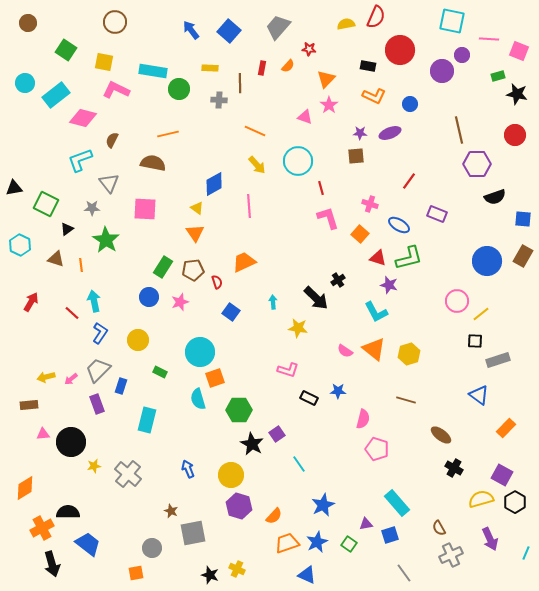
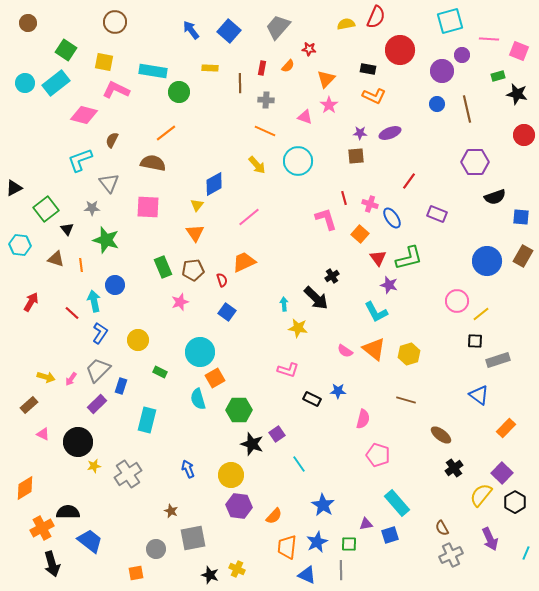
cyan square at (452, 21): moved 2 px left; rotated 28 degrees counterclockwise
black rectangle at (368, 66): moved 3 px down
green circle at (179, 89): moved 3 px down
cyan rectangle at (56, 95): moved 12 px up
gray cross at (219, 100): moved 47 px right
blue circle at (410, 104): moved 27 px right
pink diamond at (83, 118): moved 1 px right, 3 px up
brown line at (459, 130): moved 8 px right, 21 px up
orange line at (255, 131): moved 10 px right
orange line at (168, 134): moved 2 px left, 1 px up; rotated 25 degrees counterclockwise
red circle at (515, 135): moved 9 px right
purple hexagon at (477, 164): moved 2 px left, 2 px up
black triangle at (14, 188): rotated 18 degrees counterclockwise
red line at (321, 188): moved 23 px right, 10 px down
green square at (46, 204): moved 5 px down; rotated 25 degrees clockwise
pink line at (249, 206): moved 11 px down; rotated 55 degrees clockwise
yellow triangle at (197, 208): moved 3 px up; rotated 32 degrees clockwise
pink square at (145, 209): moved 3 px right, 2 px up
pink L-shape at (328, 218): moved 2 px left, 1 px down
blue square at (523, 219): moved 2 px left, 2 px up
blue ellipse at (399, 225): moved 7 px left, 7 px up; rotated 25 degrees clockwise
black triangle at (67, 229): rotated 32 degrees counterclockwise
green star at (106, 240): rotated 16 degrees counterclockwise
cyan hexagon at (20, 245): rotated 20 degrees counterclockwise
red triangle at (378, 258): rotated 36 degrees clockwise
green rectangle at (163, 267): rotated 55 degrees counterclockwise
black cross at (338, 280): moved 6 px left, 4 px up
red semicircle at (217, 282): moved 5 px right, 2 px up
blue circle at (149, 297): moved 34 px left, 12 px up
cyan arrow at (273, 302): moved 11 px right, 2 px down
blue square at (231, 312): moved 4 px left
yellow arrow at (46, 377): rotated 150 degrees counterclockwise
orange square at (215, 378): rotated 12 degrees counterclockwise
pink arrow at (71, 379): rotated 16 degrees counterclockwise
black rectangle at (309, 398): moved 3 px right, 1 px down
purple rectangle at (97, 404): rotated 66 degrees clockwise
brown rectangle at (29, 405): rotated 36 degrees counterclockwise
pink triangle at (43, 434): rotated 32 degrees clockwise
black circle at (71, 442): moved 7 px right
black star at (252, 444): rotated 10 degrees counterclockwise
pink pentagon at (377, 449): moved 1 px right, 6 px down
black cross at (454, 468): rotated 24 degrees clockwise
gray cross at (128, 474): rotated 16 degrees clockwise
purple square at (502, 475): moved 2 px up; rotated 15 degrees clockwise
yellow semicircle at (481, 499): moved 4 px up; rotated 35 degrees counterclockwise
blue star at (323, 505): rotated 15 degrees counterclockwise
purple hexagon at (239, 506): rotated 10 degrees counterclockwise
brown semicircle at (439, 528): moved 3 px right
gray square at (193, 533): moved 5 px down
orange trapezoid at (287, 543): moved 4 px down; rotated 65 degrees counterclockwise
blue trapezoid at (88, 544): moved 2 px right, 3 px up
green square at (349, 544): rotated 35 degrees counterclockwise
gray circle at (152, 548): moved 4 px right, 1 px down
gray line at (404, 573): moved 63 px left, 3 px up; rotated 36 degrees clockwise
